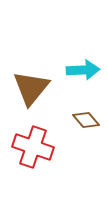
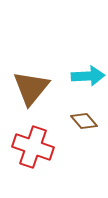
cyan arrow: moved 5 px right, 6 px down
brown diamond: moved 2 px left, 1 px down
